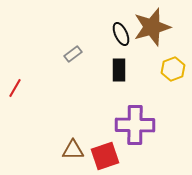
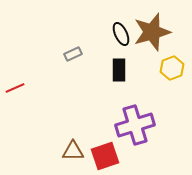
brown star: moved 5 px down
gray rectangle: rotated 12 degrees clockwise
yellow hexagon: moved 1 px left, 1 px up
red line: rotated 36 degrees clockwise
purple cross: rotated 18 degrees counterclockwise
brown triangle: moved 1 px down
